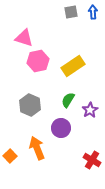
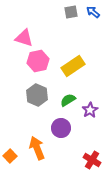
blue arrow: rotated 48 degrees counterclockwise
green semicircle: rotated 28 degrees clockwise
gray hexagon: moved 7 px right, 10 px up
